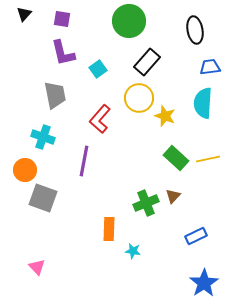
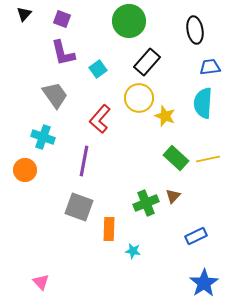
purple square: rotated 12 degrees clockwise
gray trapezoid: rotated 24 degrees counterclockwise
gray square: moved 36 px right, 9 px down
pink triangle: moved 4 px right, 15 px down
